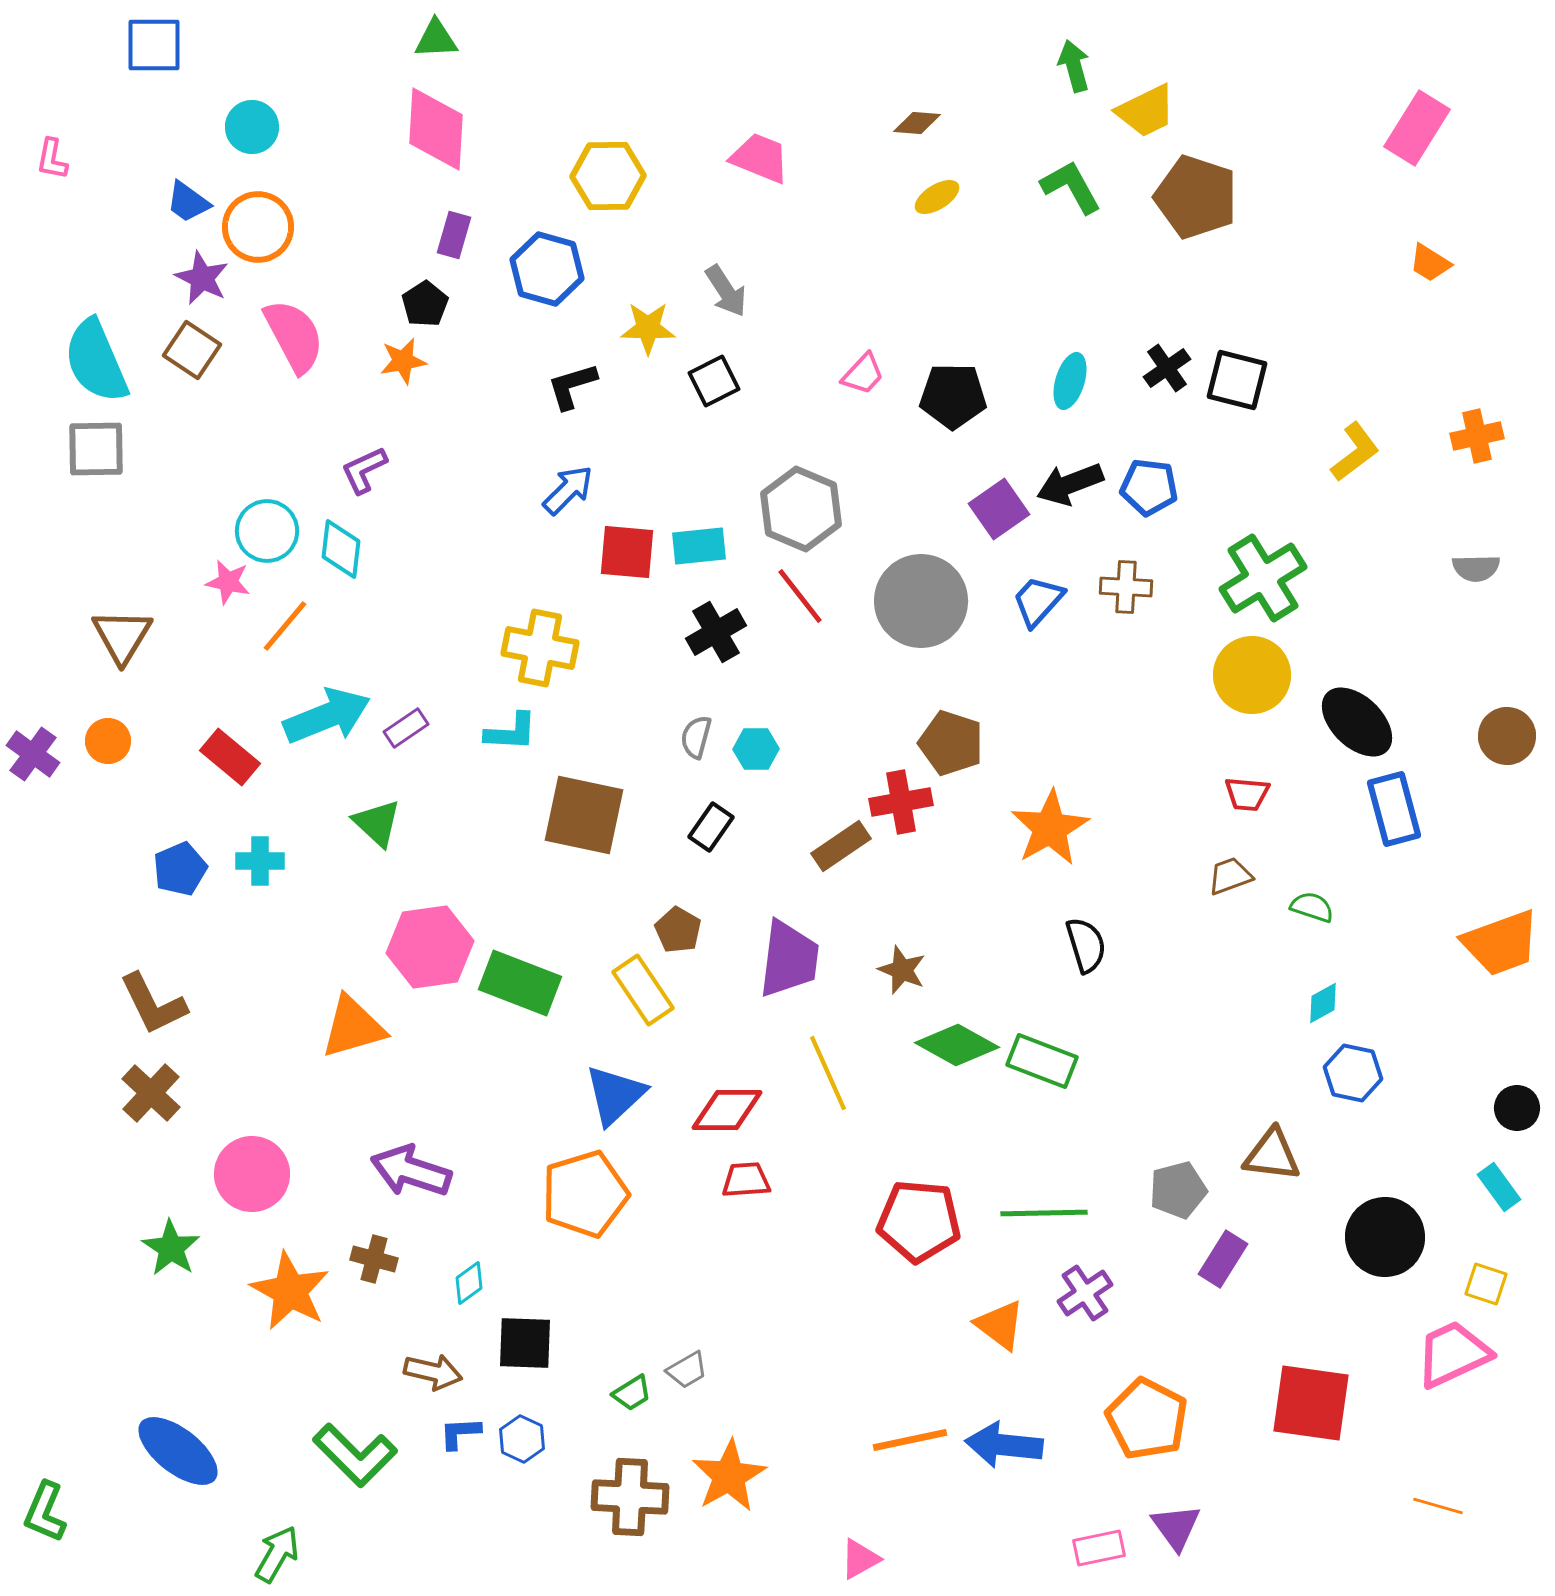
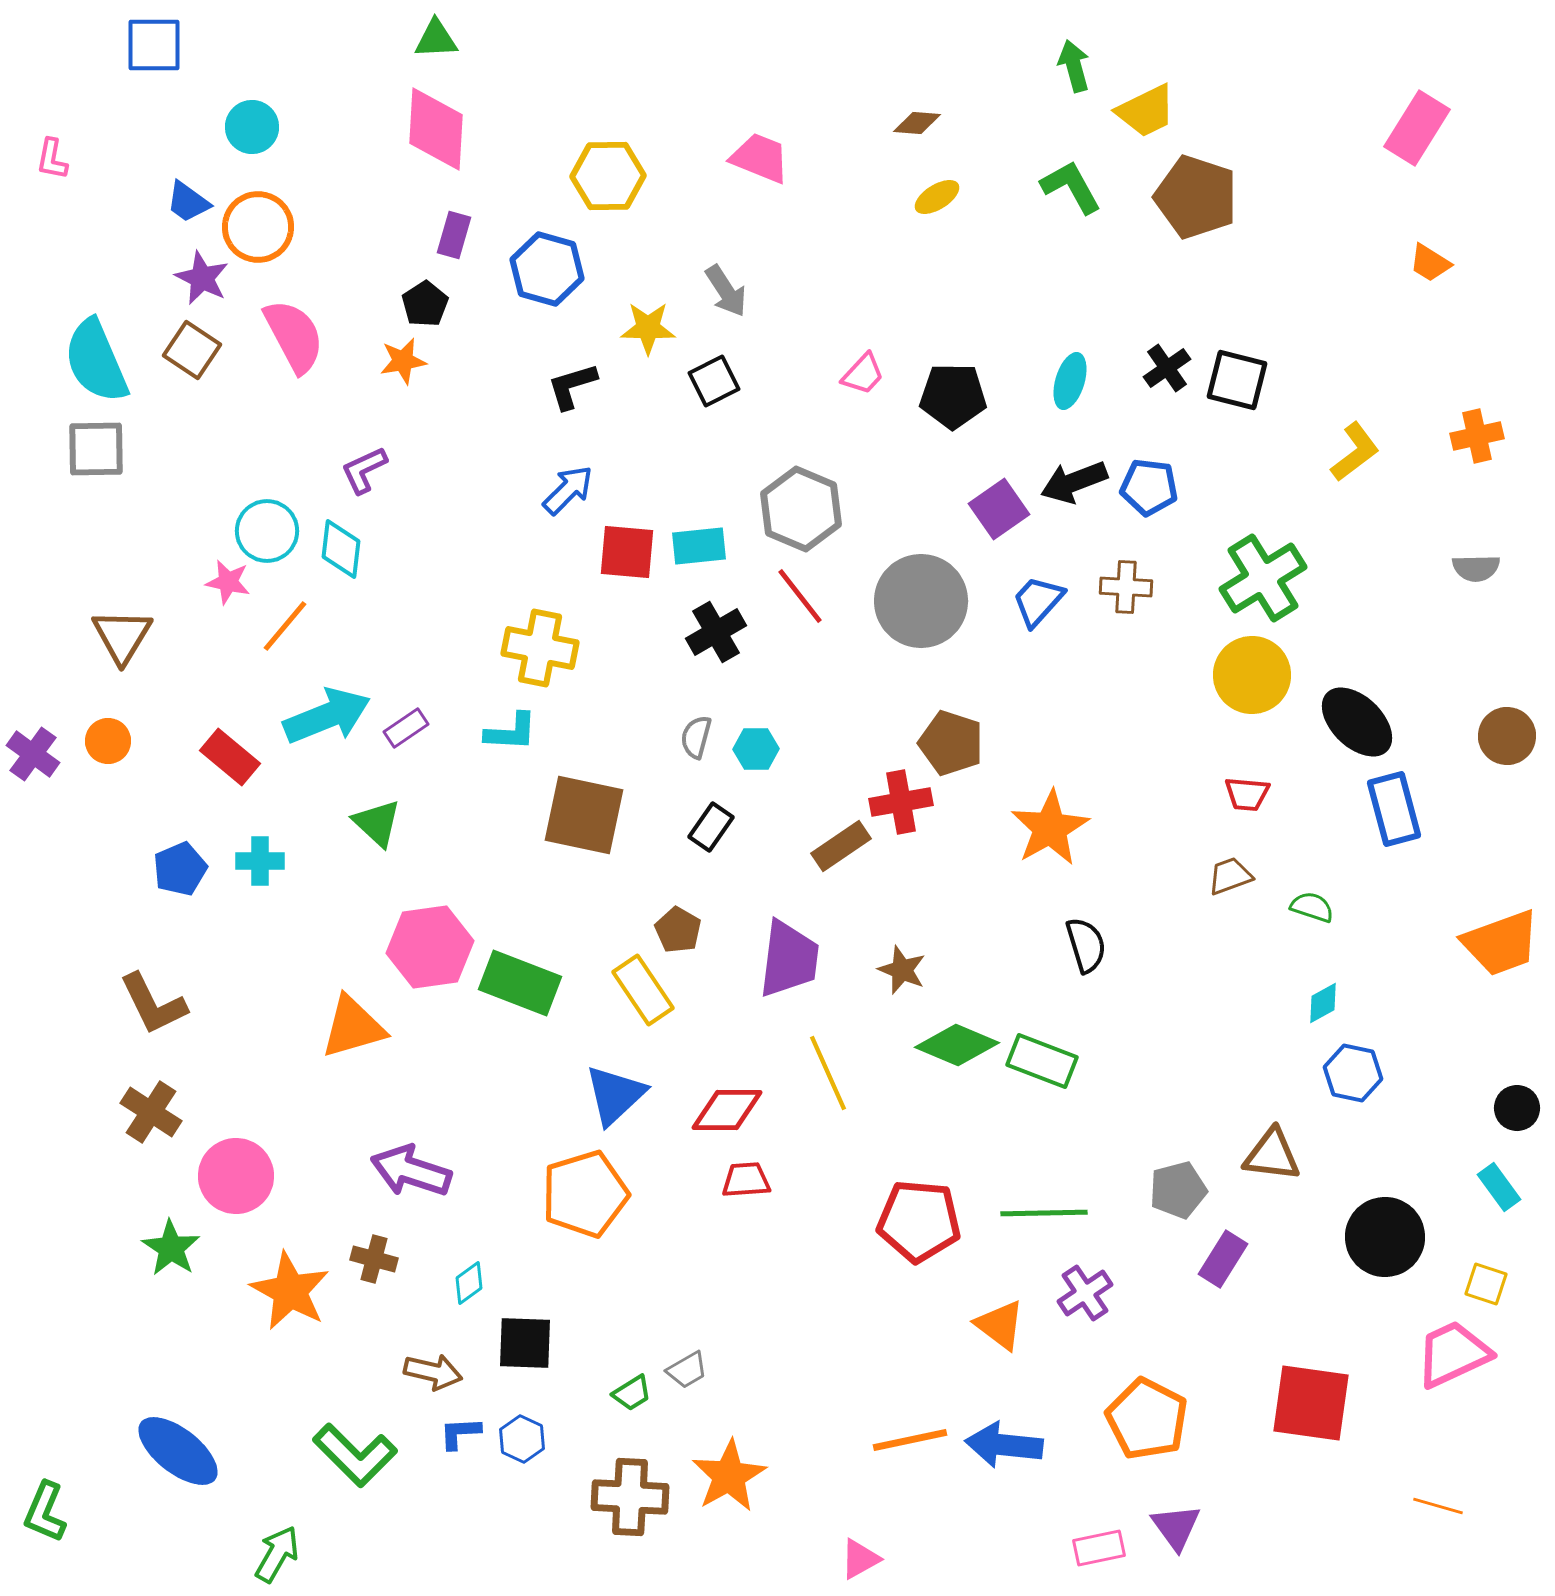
black arrow at (1070, 484): moved 4 px right, 2 px up
green diamond at (957, 1045): rotated 6 degrees counterclockwise
brown cross at (151, 1093): moved 19 px down; rotated 10 degrees counterclockwise
pink circle at (252, 1174): moved 16 px left, 2 px down
